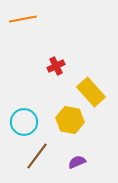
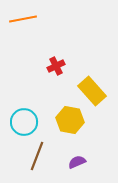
yellow rectangle: moved 1 px right, 1 px up
brown line: rotated 16 degrees counterclockwise
